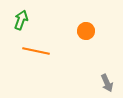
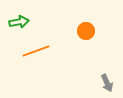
green arrow: moved 2 px left, 2 px down; rotated 60 degrees clockwise
orange line: rotated 32 degrees counterclockwise
